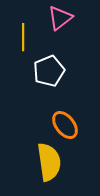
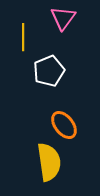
pink triangle: moved 3 px right; rotated 16 degrees counterclockwise
orange ellipse: moved 1 px left
